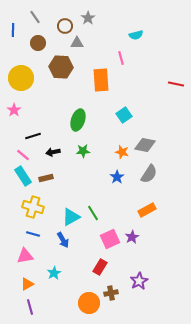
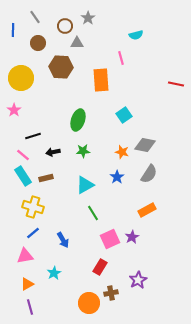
cyan triangle at (71, 217): moved 14 px right, 32 px up
blue line at (33, 234): moved 1 px up; rotated 56 degrees counterclockwise
purple star at (139, 281): moved 1 px left, 1 px up
